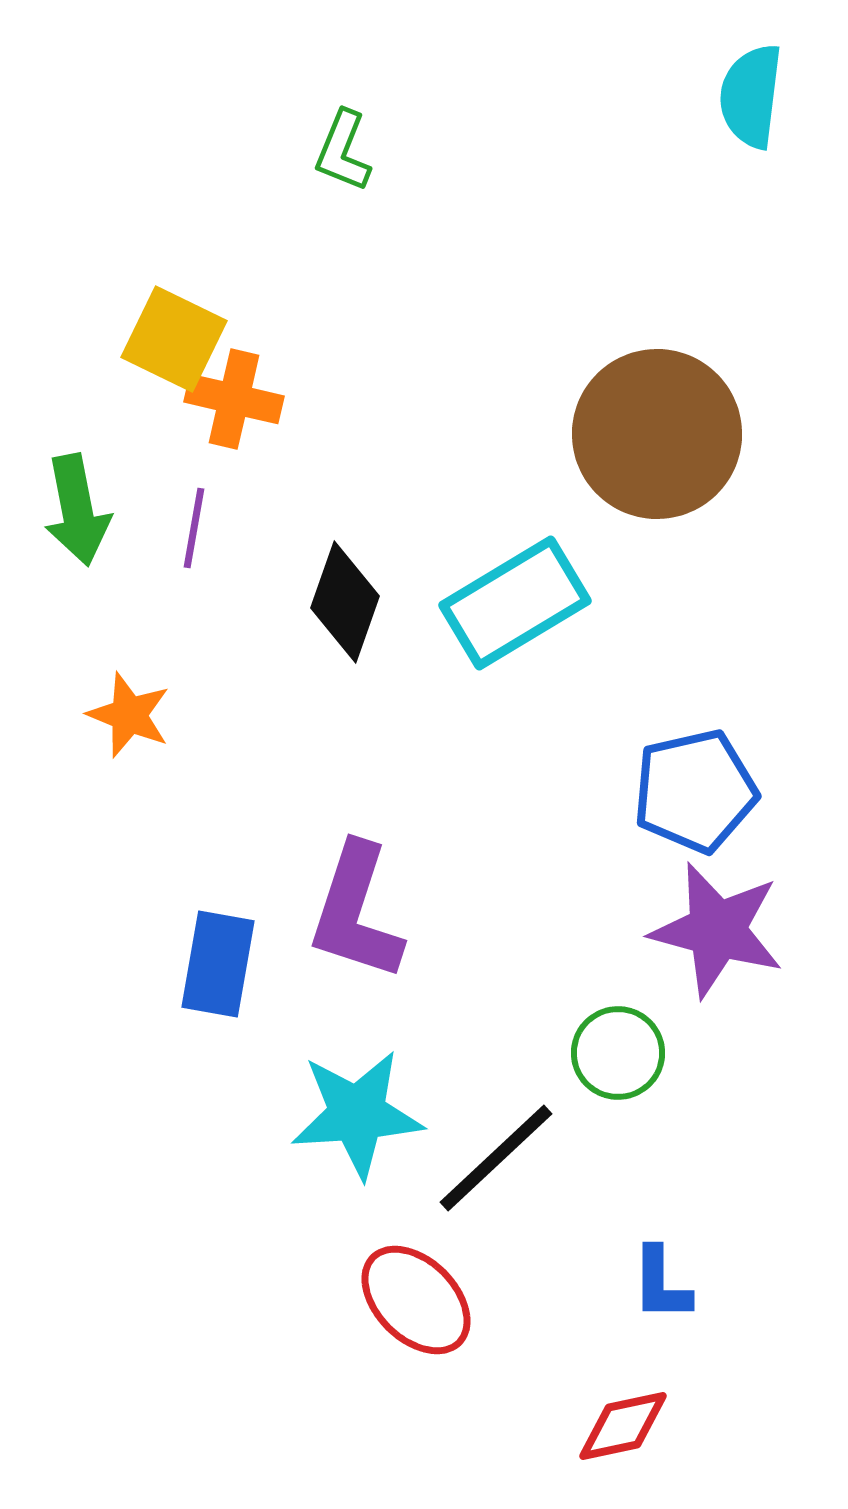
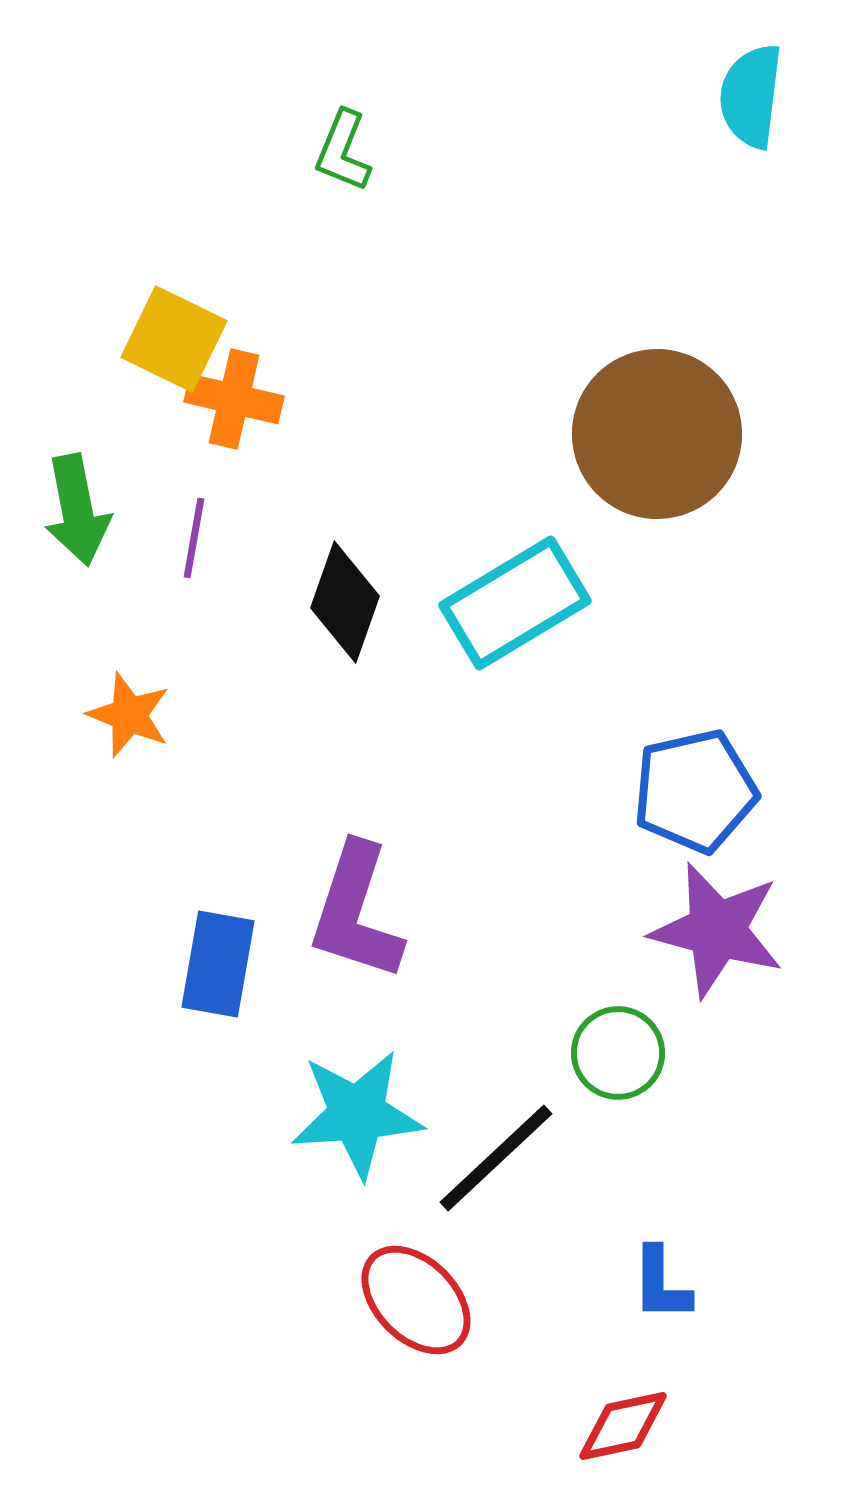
purple line: moved 10 px down
